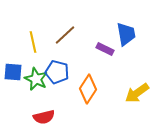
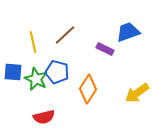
blue trapezoid: moved 2 px right, 2 px up; rotated 100 degrees counterclockwise
